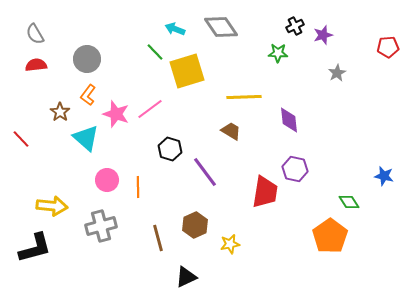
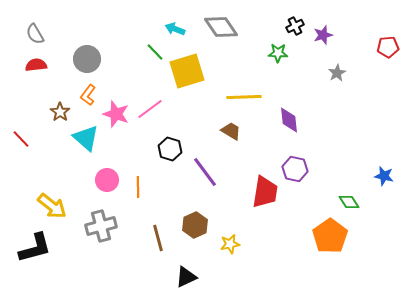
yellow arrow: rotated 32 degrees clockwise
